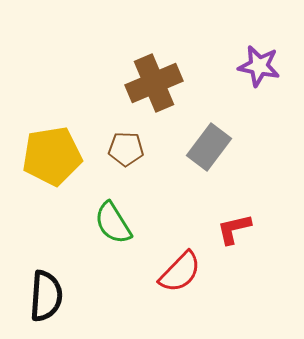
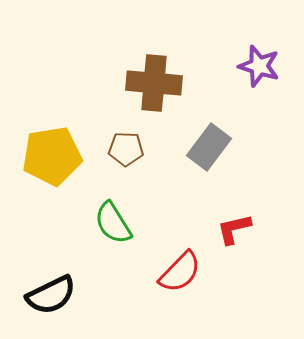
purple star: rotated 6 degrees clockwise
brown cross: rotated 28 degrees clockwise
black semicircle: moved 5 px right, 1 px up; rotated 60 degrees clockwise
